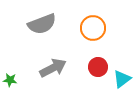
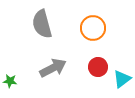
gray semicircle: rotated 96 degrees clockwise
green star: moved 1 px down
